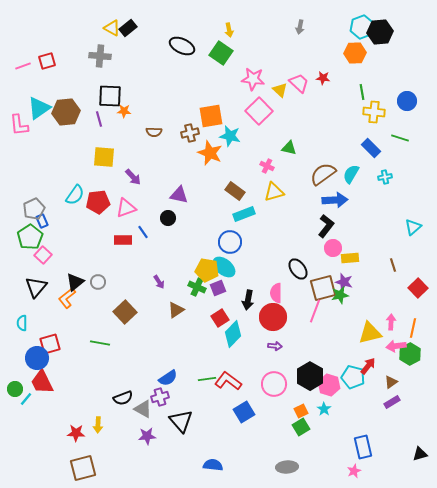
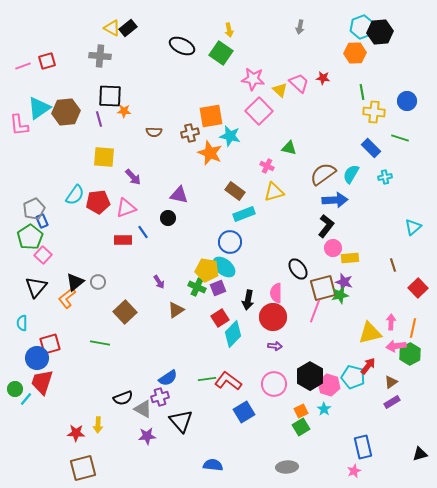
red trapezoid at (42, 382): rotated 44 degrees clockwise
